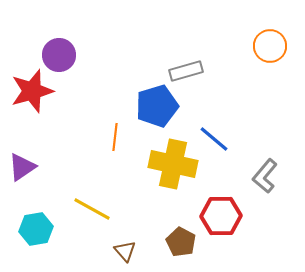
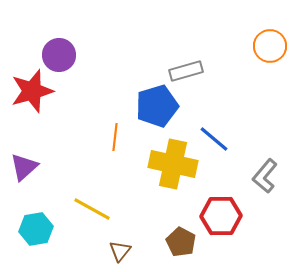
purple triangle: moved 2 px right; rotated 8 degrees counterclockwise
brown triangle: moved 5 px left; rotated 20 degrees clockwise
